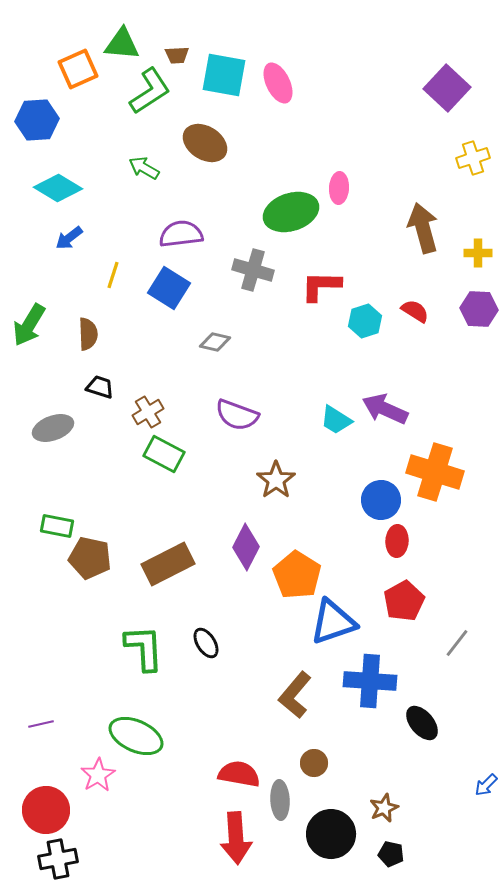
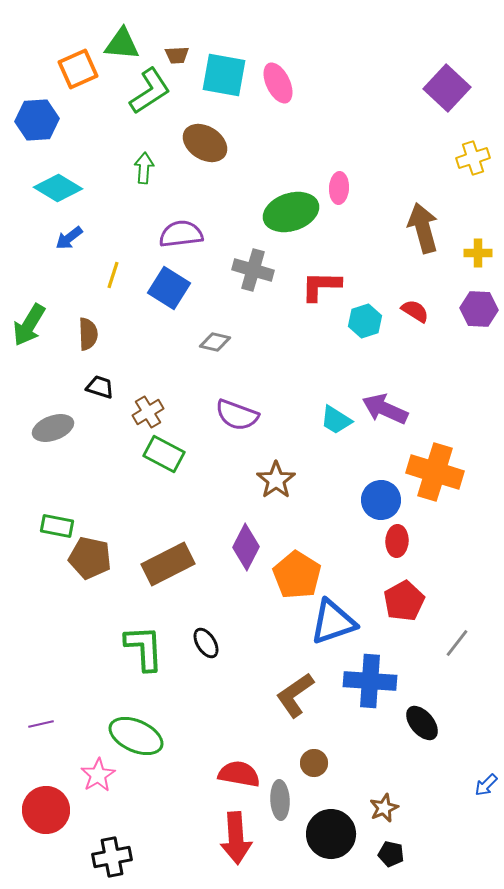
green arrow at (144, 168): rotated 64 degrees clockwise
brown L-shape at (295, 695): rotated 15 degrees clockwise
black cross at (58, 859): moved 54 px right, 2 px up
